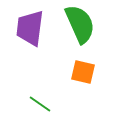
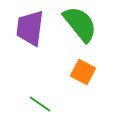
green semicircle: rotated 15 degrees counterclockwise
orange square: rotated 15 degrees clockwise
